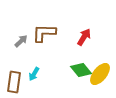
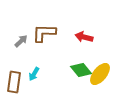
red arrow: rotated 108 degrees counterclockwise
